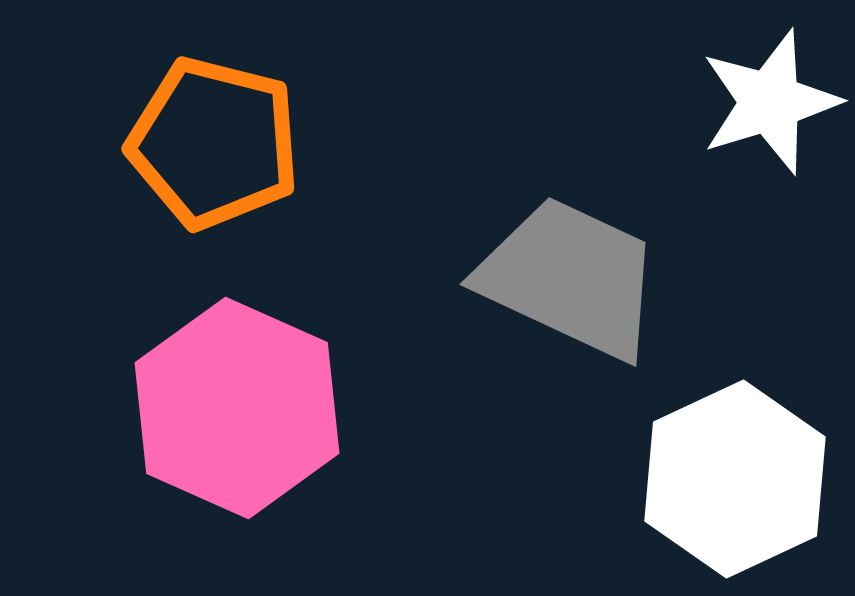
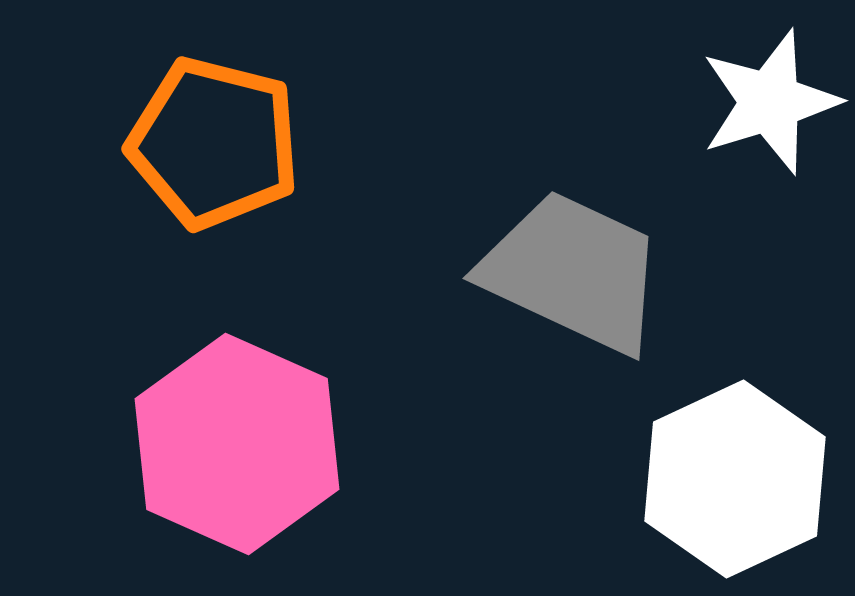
gray trapezoid: moved 3 px right, 6 px up
pink hexagon: moved 36 px down
